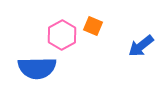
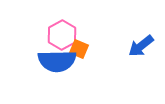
orange square: moved 14 px left, 23 px down
blue semicircle: moved 20 px right, 7 px up
